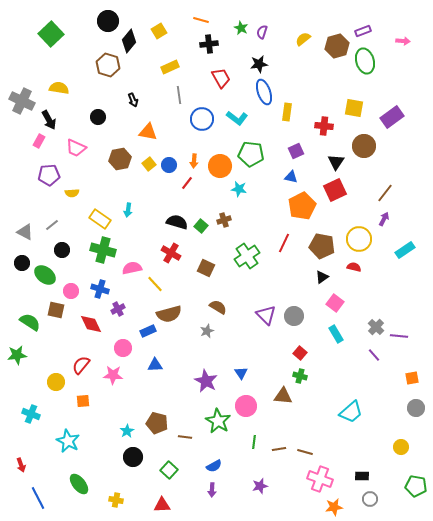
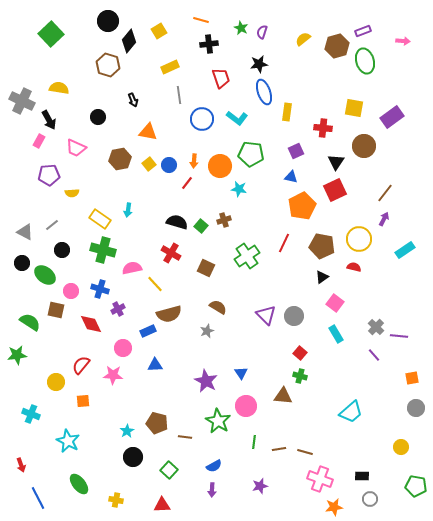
red trapezoid at (221, 78): rotated 10 degrees clockwise
red cross at (324, 126): moved 1 px left, 2 px down
